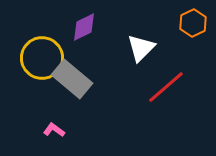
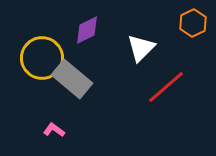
purple diamond: moved 3 px right, 3 px down
